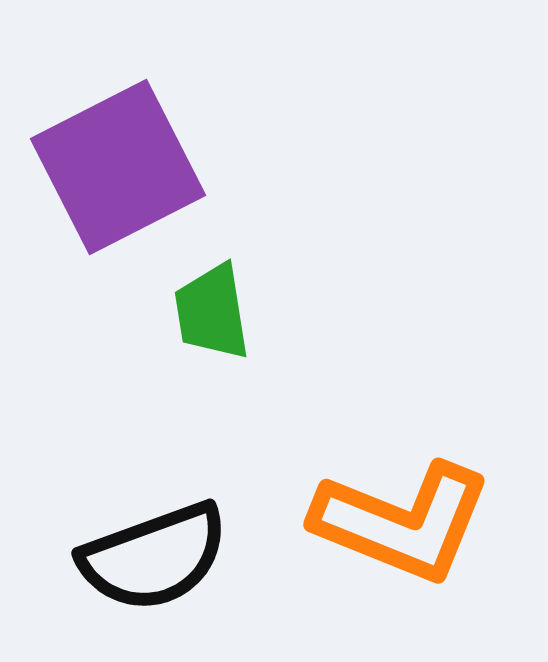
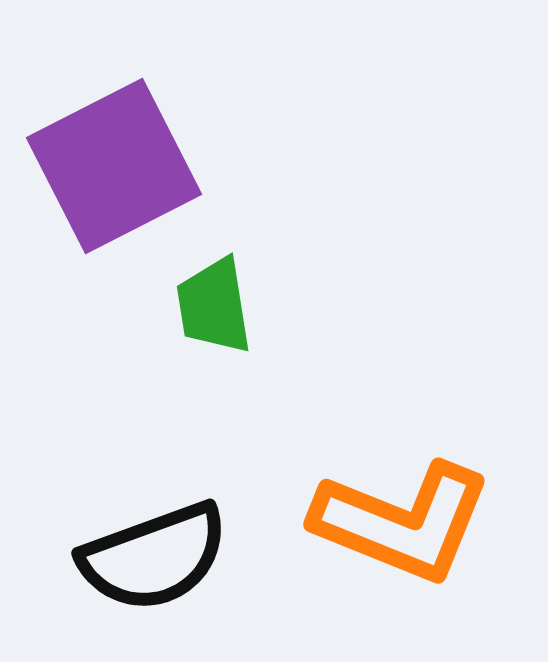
purple square: moved 4 px left, 1 px up
green trapezoid: moved 2 px right, 6 px up
